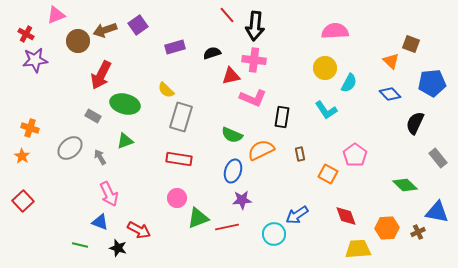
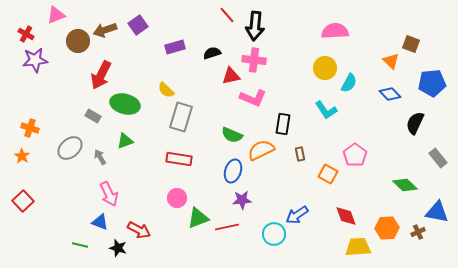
black rectangle at (282, 117): moved 1 px right, 7 px down
yellow trapezoid at (358, 249): moved 2 px up
